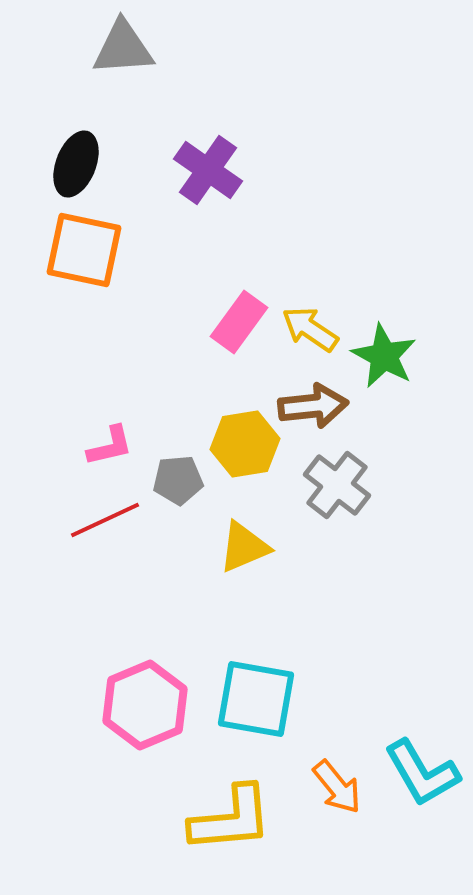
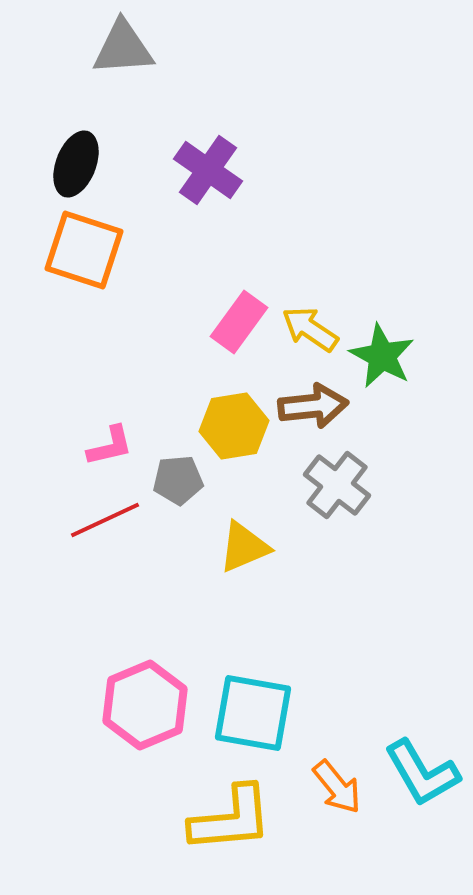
orange square: rotated 6 degrees clockwise
green star: moved 2 px left
yellow hexagon: moved 11 px left, 18 px up
cyan square: moved 3 px left, 14 px down
